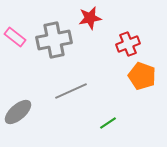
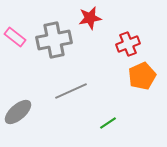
orange pentagon: rotated 28 degrees clockwise
